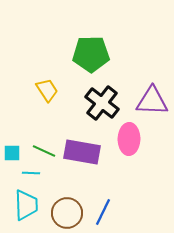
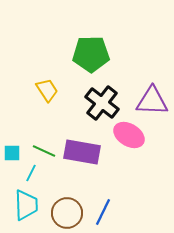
pink ellipse: moved 4 px up; rotated 60 degrees counterclockwise
cyan line: rotated 66 degrees counterclockwise
